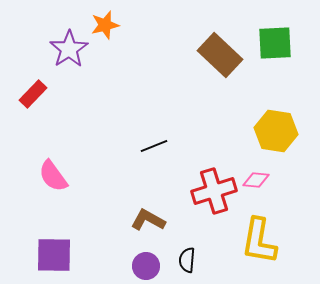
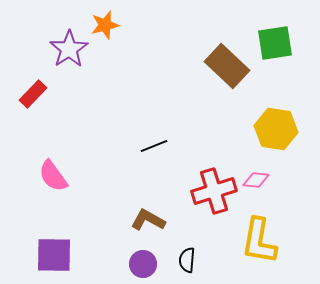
green square: rotated 6 degrees counterclockwise
brown rectangle: moved 7 px right, 11 px down
yellow hexagon: moved 2 px up
purple circle: moved 3 px left, 2 px up
